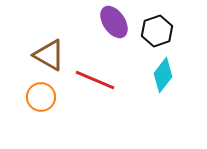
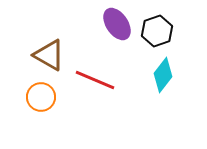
purple ellipse: moved 3 px right, 2 px down
